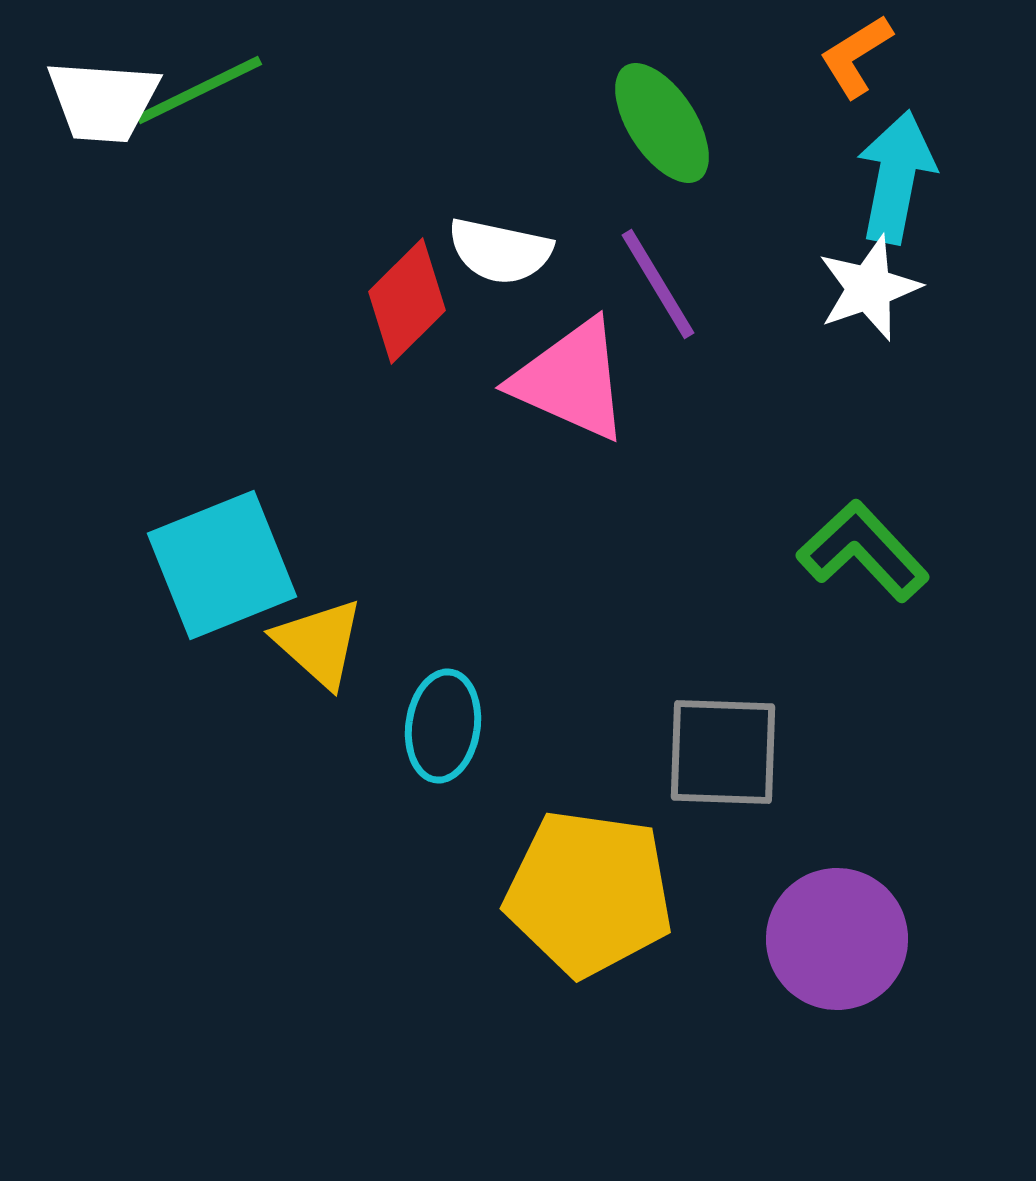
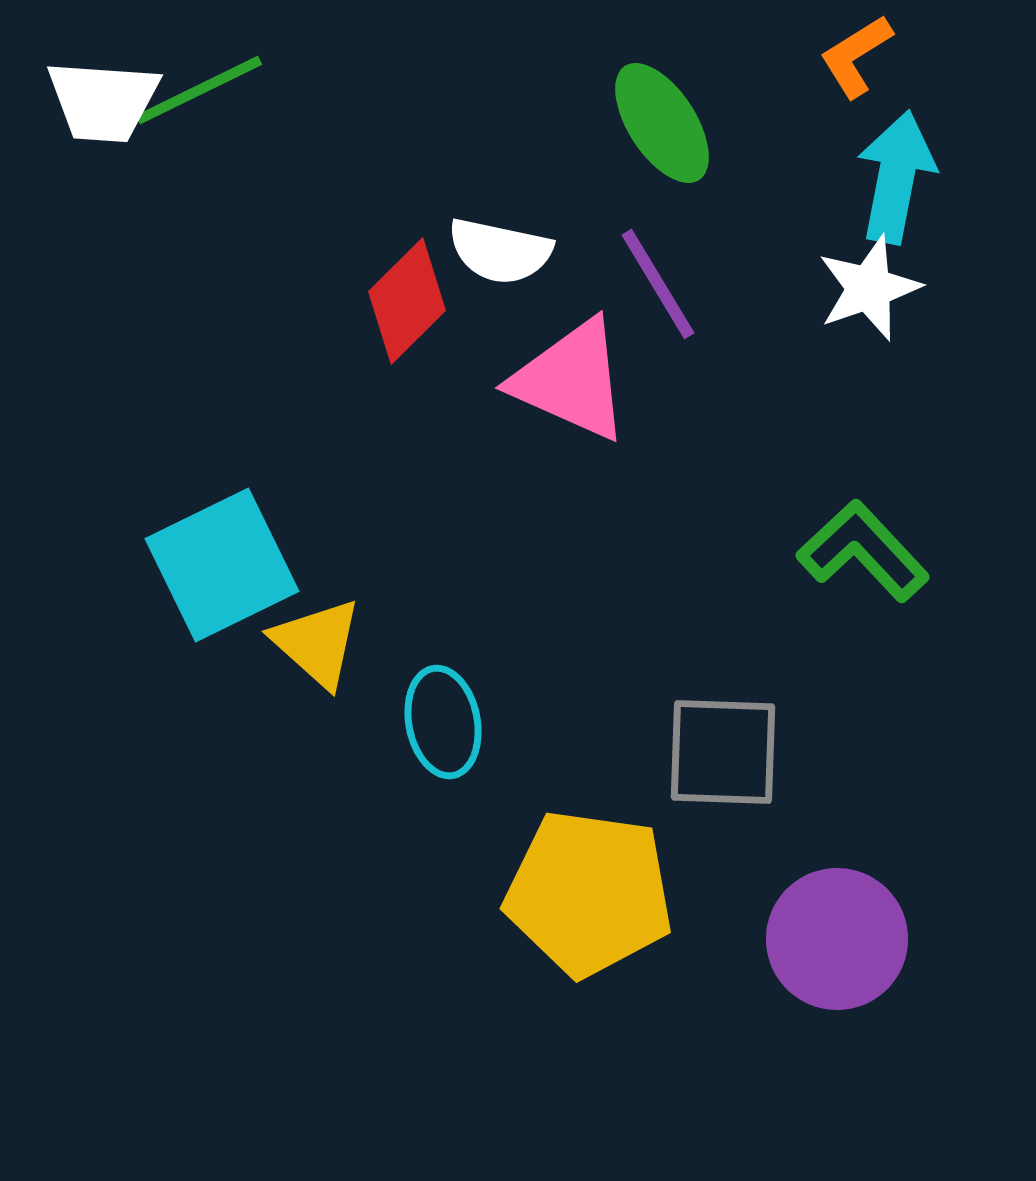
cyan square: rotated 4 degrees counterclockwise
yellow triangle: moved 2 px left
cyan ellipse: moved 4 px up; rotated 19 degrees counterclockwise
